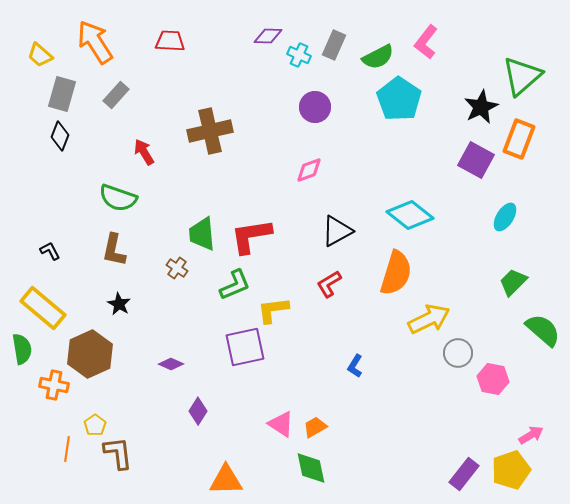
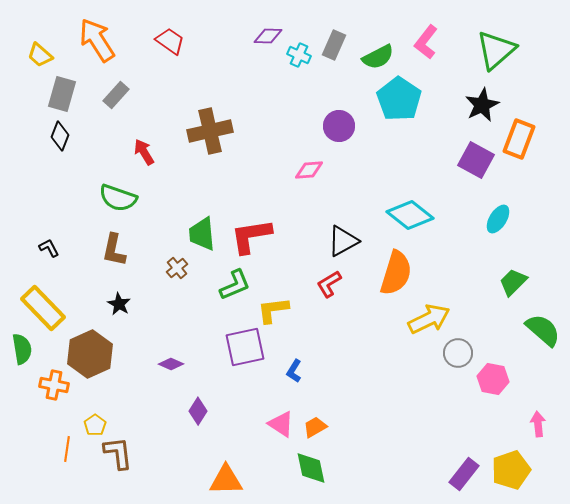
red trapezoid at (170, 41): rotated 32 degrees clockwise
orange arrow at (95, 42): moved 2 px right, 2 px up
green triangle at (522, 76): moved 26 px left, 26 px up
purple circle at (315, 107): moved 24 px right, 19 px down
black star at (481, 107): moved 1 px right, 2 px up
pink diamond at (309, 170): rotated 16 degrees clockwise
cyan ellipse at (505, 217): moved 7 px left, 2 px down
black triangle at (337, 231): moved 6 px right, 10 px down
black L-shape at (50, 251): moved 1 px left, 3 px up
brown cross at (177, 268): rotated 15 degrees clockwise
yellow rectangle at (43, 308): rotated 6 degrees clockwise
blue L-shape at (355, 366): moved 61 px left, 5 px down
pink arrow at (531, 435): moved 7 px right, 11 px up; rotated 65 degrees counterclockwise
